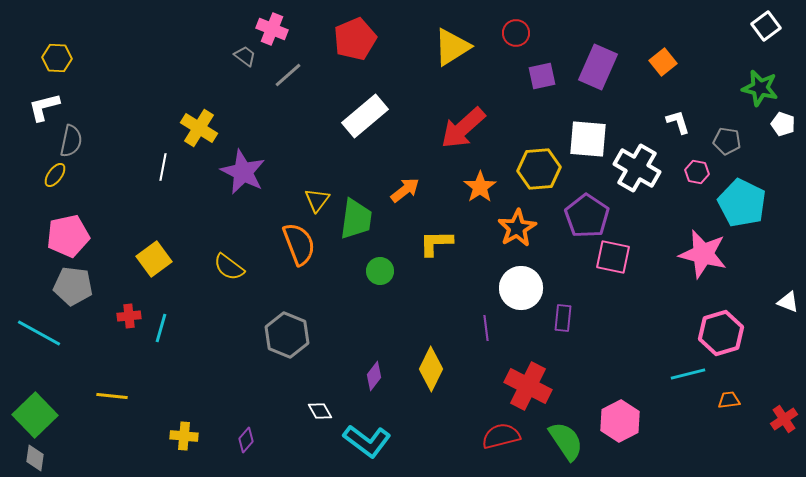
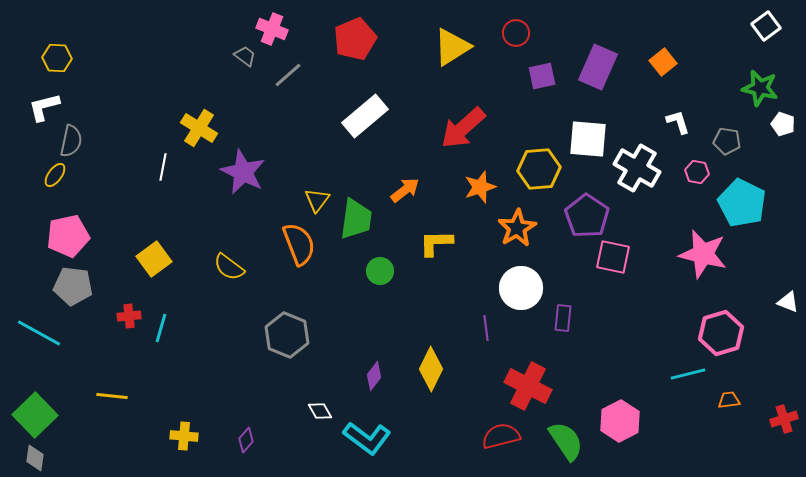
orange star at (480, 187): rotated 16 degrees clockwise
red cross at (784, 419): rotated 16 degrees clockwise
cyan L-shape at (367, 441): moved 3 px up
